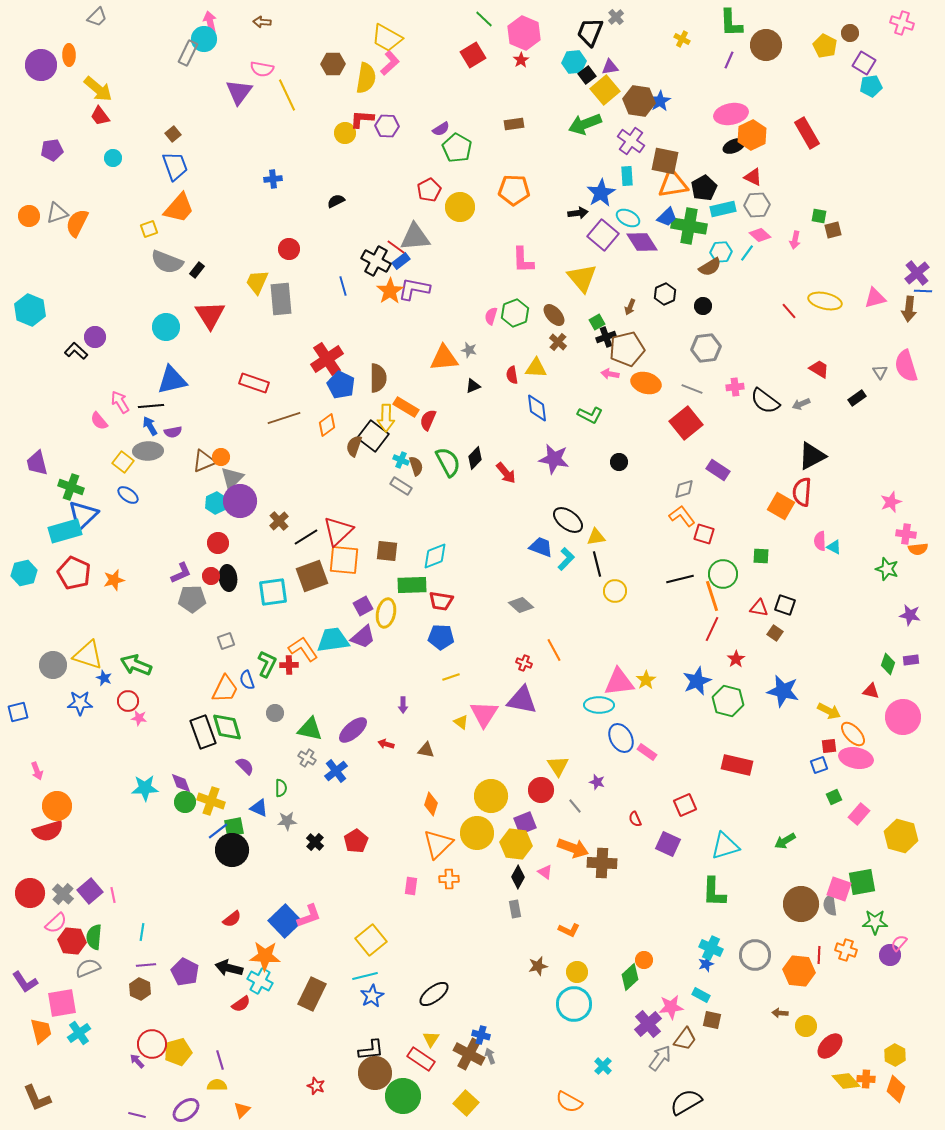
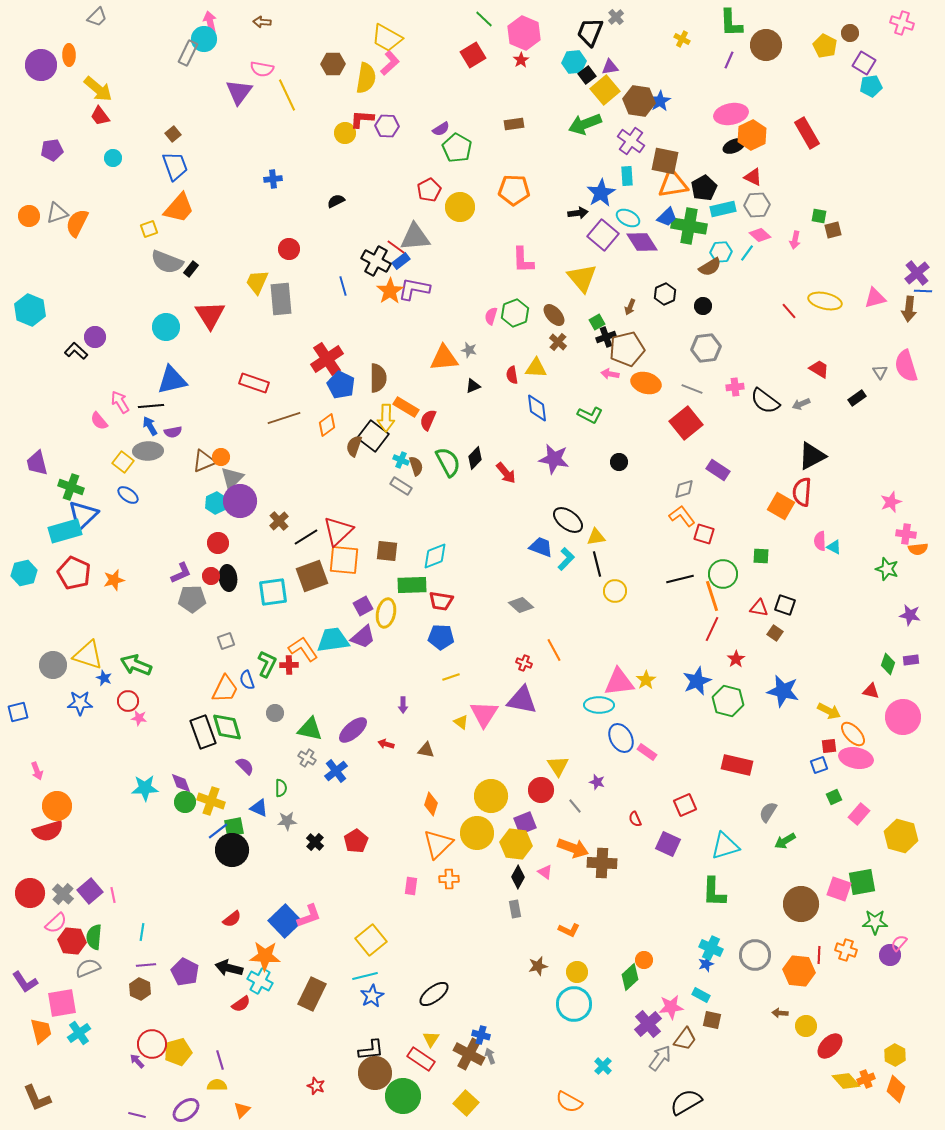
black rectangle at (197, 270): moved 6 px left, 1 px up
gray semicircle at (830, 905): moved 62 px left, 93 px up; rotated 40 degrees clockwise
orange cross at (866, 1079): rotated 24 degrees counterclockwise
